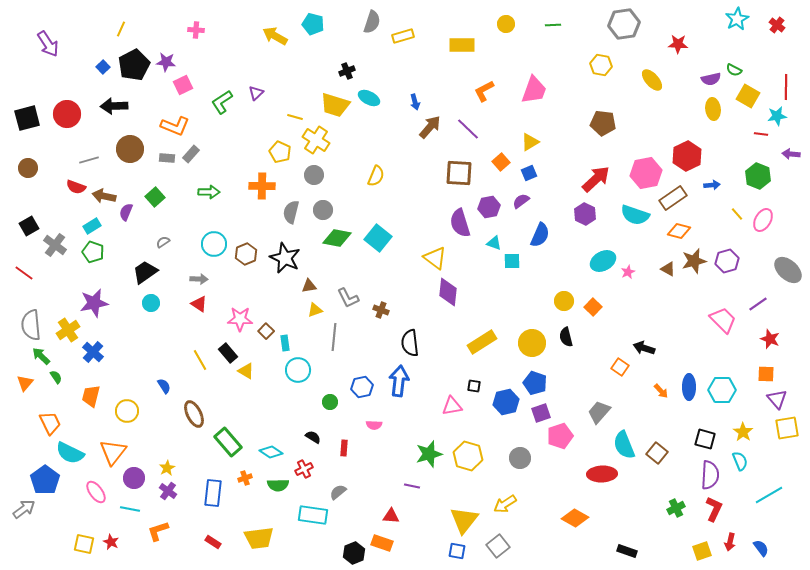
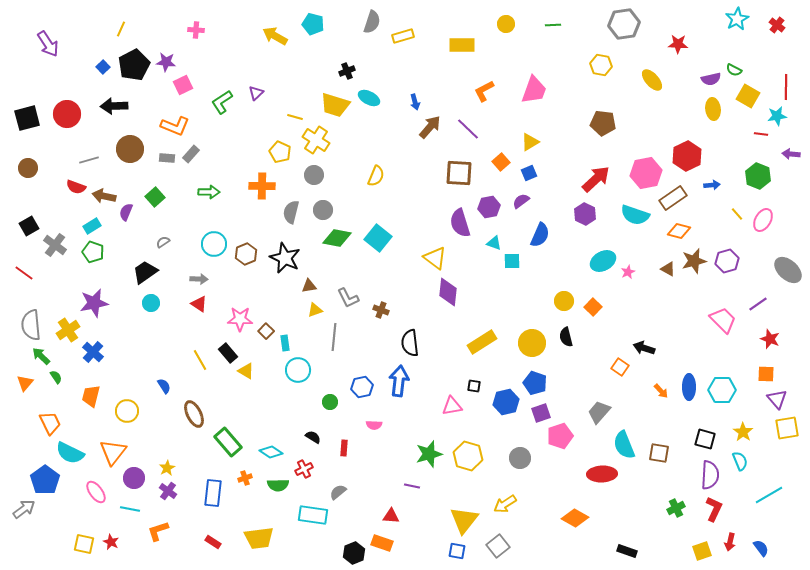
brown square at (657, 453): moved 2 px right; rotated 30 degrees counterclockwise
